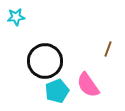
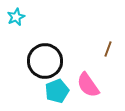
cyan star: rotated 18 degrees counterclockwise
